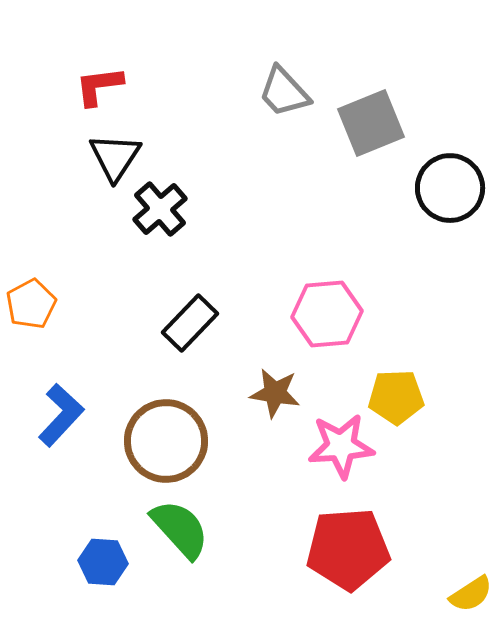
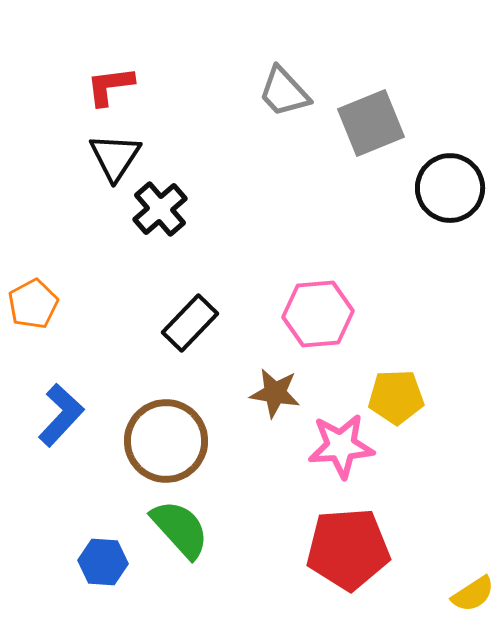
red L-shape: moved 11 px right
orange pentagon: moved 2 px right
pink hexagon: moved 9 px left
yellow semicircle: moved 2 px right
